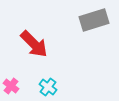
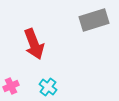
red arrow: rotated 24 degrees clockwise
pink cross: rotated 28 degrees clockwise
